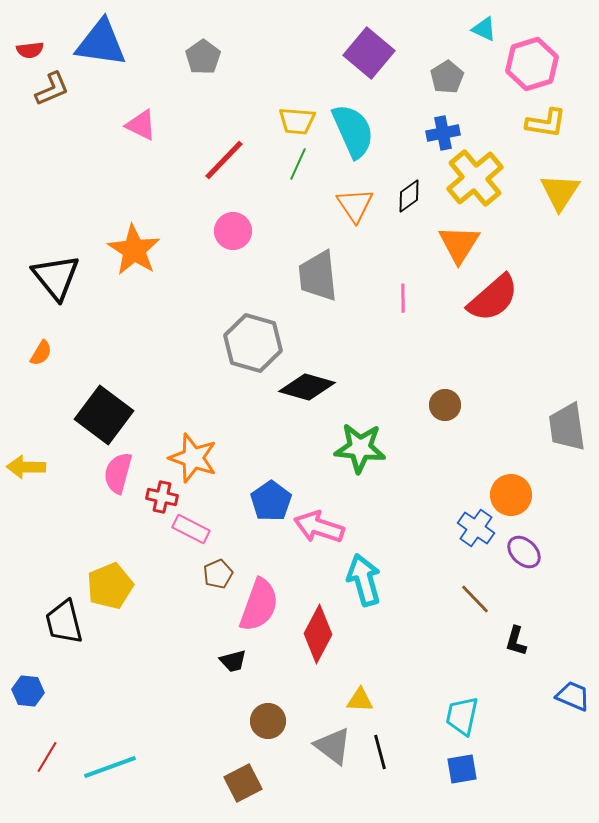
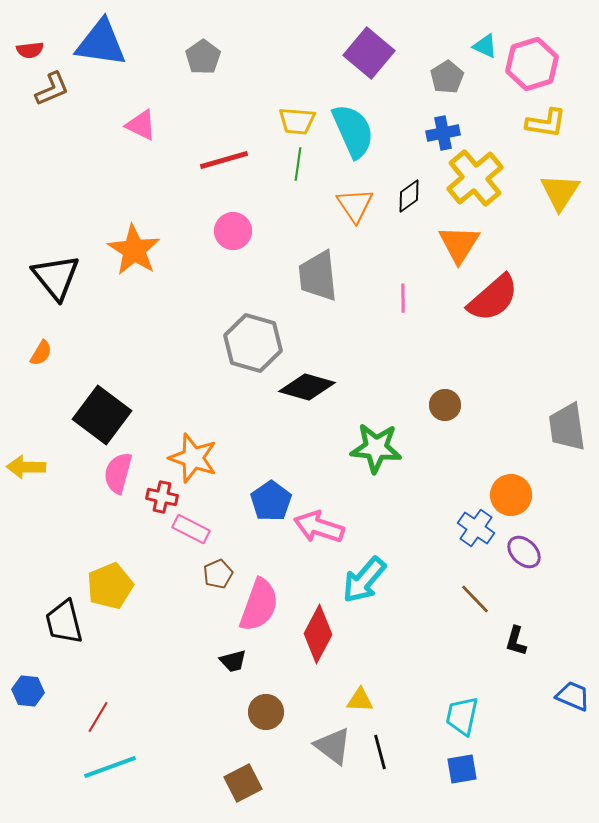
cyan triangle at (484, 29): moved 1 px right, 17 px down
red line at (224, 160): rotated 30 degrees clockwise
green line at (298, 164): rotated 16 degrees counterclockwise
black square at (104, 415): moved 2 px left
green star at (360, 448): moved 16 px right
cyan arrow at (364, 580): rotated 123 degrees counterclockwise
brown circle at (268, 721): moved 2 px left, 9 px up
red line at (47, 757): moved 51 px right, 40 px up
